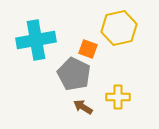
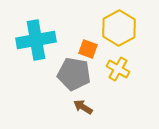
yellow hexagon: rotated 16 degrees counterclockwise
gray pentagon: rotated 16 degrees counterclockwise
yellow cross: moved 28 px up; rotated 30 degrees clockwise
